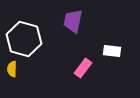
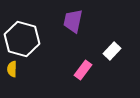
white hexagon: moved 2 px left
white rectangle: rotated 54 degrees counterclockwise
pink rectangle: moved 2 px down
